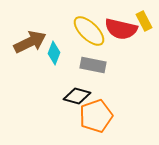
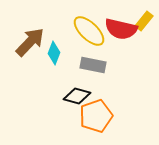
yellow rectangle: rotated 66 degrees clockwise
brown arrow: rotated 20 degrees counterclockwise
